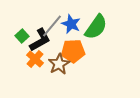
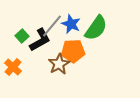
green semicircle: moved 1 px down
orange cross: moved 22 px left, 8 px down
